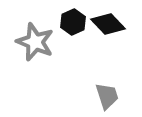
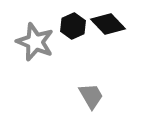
black hexagon: moved 4 px down
gray trapezoid: moved 16 px left; rotated 12 degrees counterclockwise
